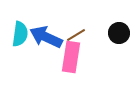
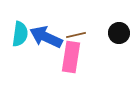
brown line: rotated 18 degrees clockwise
